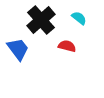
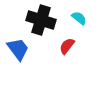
black cross: rotated 32 degrees counterclockwise
red semicircle: rotated 66 degrees counterclockwise
